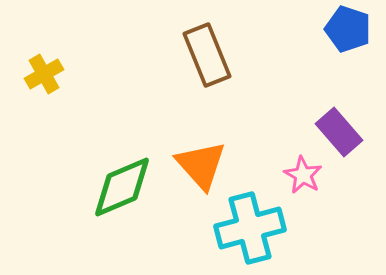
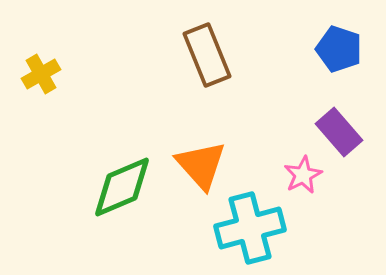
blue pentagon: moved 9 px left, 20 px down
yellow cross: moved 3 px left
pink star: rotated 15 degrees clockwise
